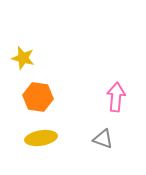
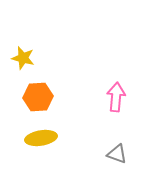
orange hexagon: rotated 12 degrees counterclockwise
gray triangle: moved 14 px right, 15 px down
